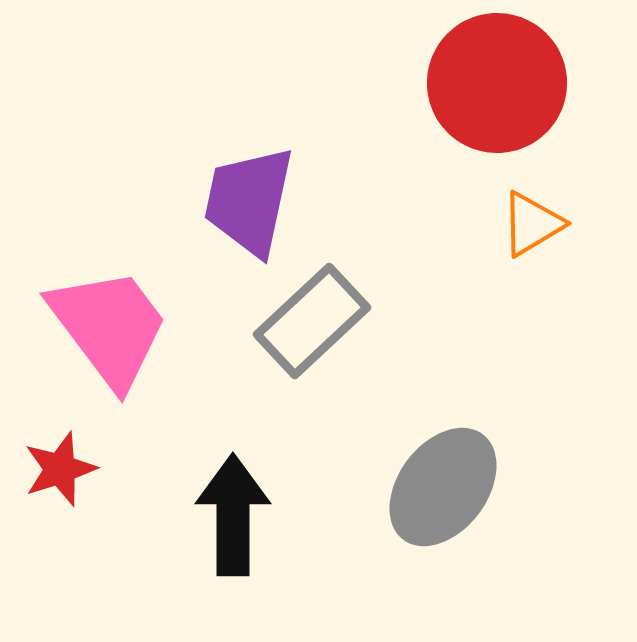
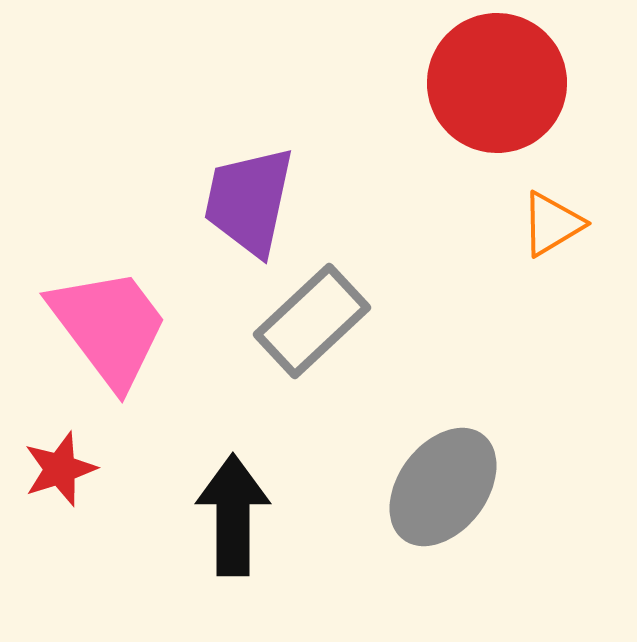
orange triangle: moved 20 px right
